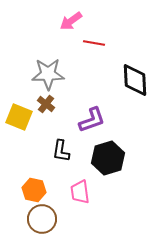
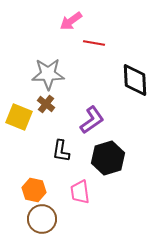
purple L-shape: rotated 16 degrees counterclockwise
